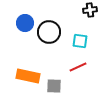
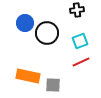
black cross: moved 13 px left
black circle: moved 2 px left, 1 px down
cyan square: rotated 28 degrees counterclockwise
red line: moved 3 px right, 5 px up
gray square: moved 1 px left, 1 px up
